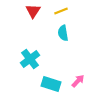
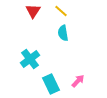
yellow line: rotated 64 degrees clockwise
cyan rectangle: rotated 48 degrees clockwise
